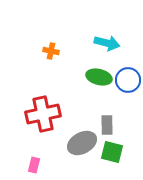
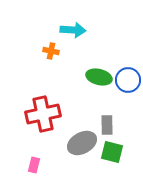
cyan arrow: moved 34 px left, 13 px up; rotated 10 degrees counterclockwise
